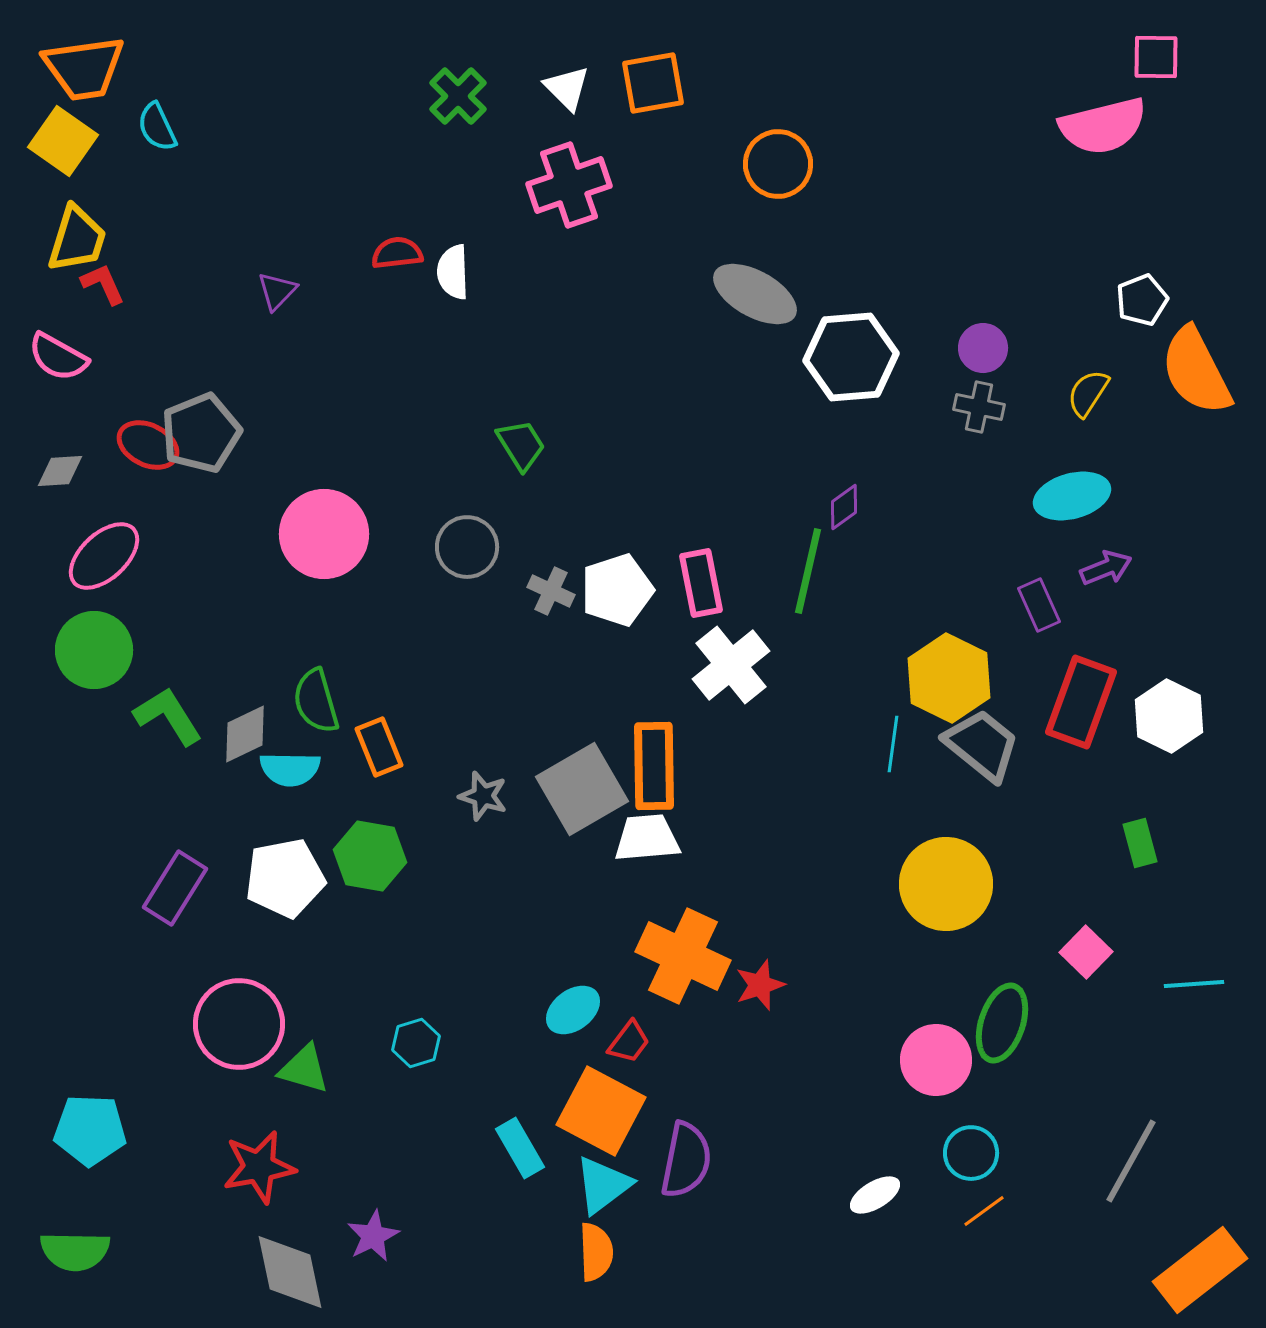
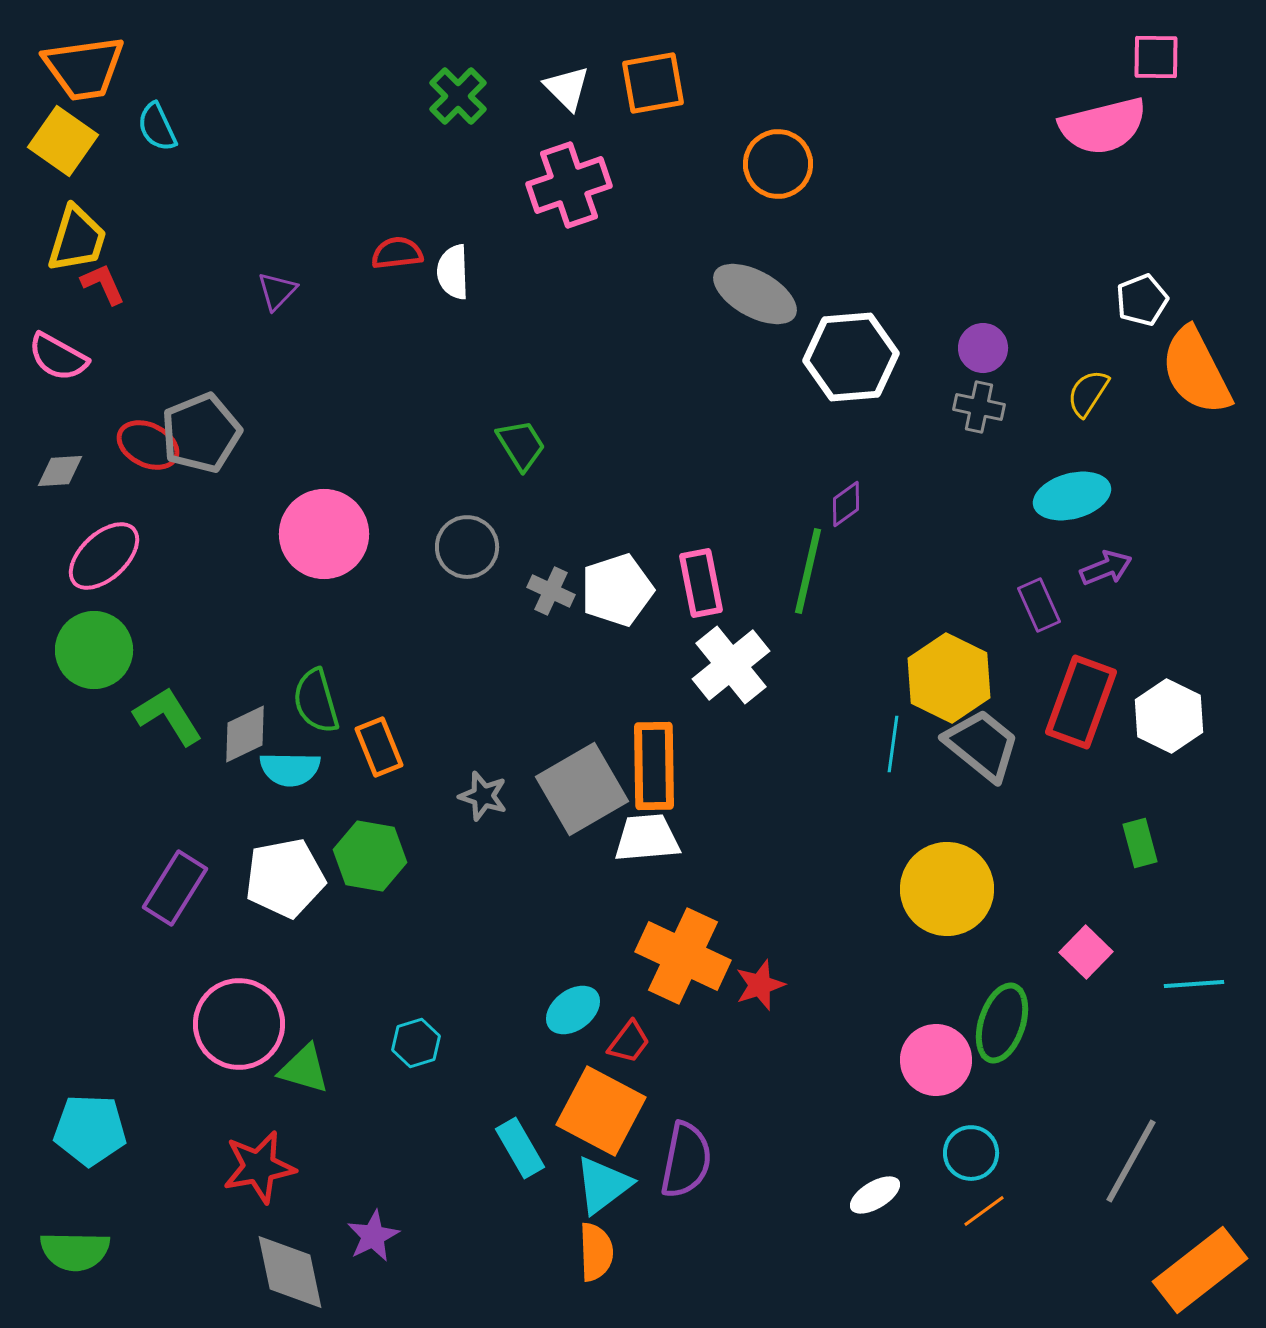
purple diamond at (844, 507): moved 2 px right, 3 px up
yellow circle at (946, 884): moved 1 px right, 5 px down
